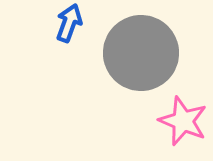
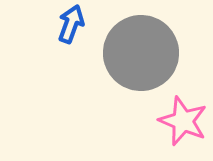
blue arrow: moved 2 px right, 1 px down
